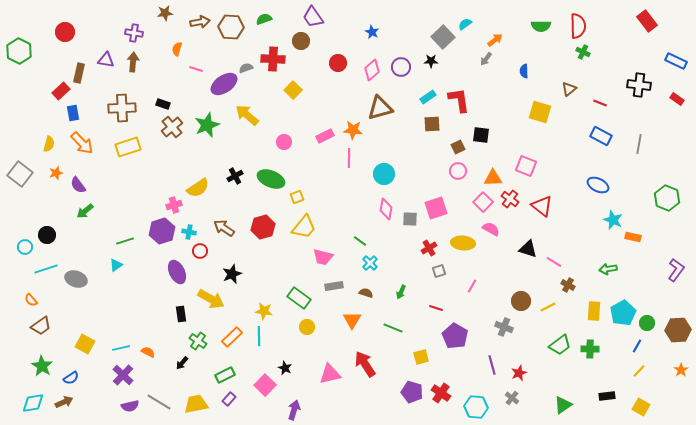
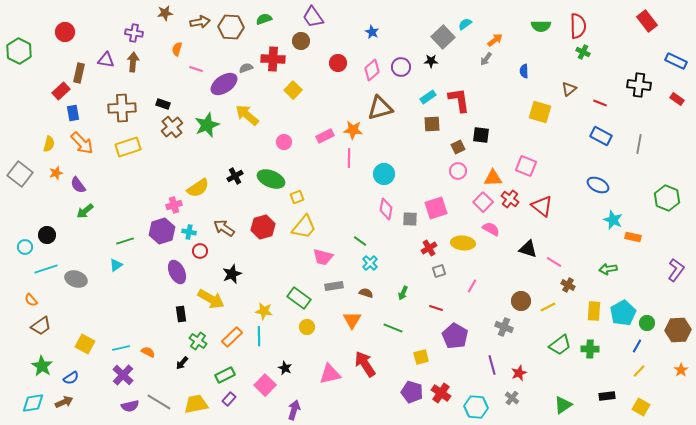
green arrow at (401, 292): moved 2 px right, 1 px down
